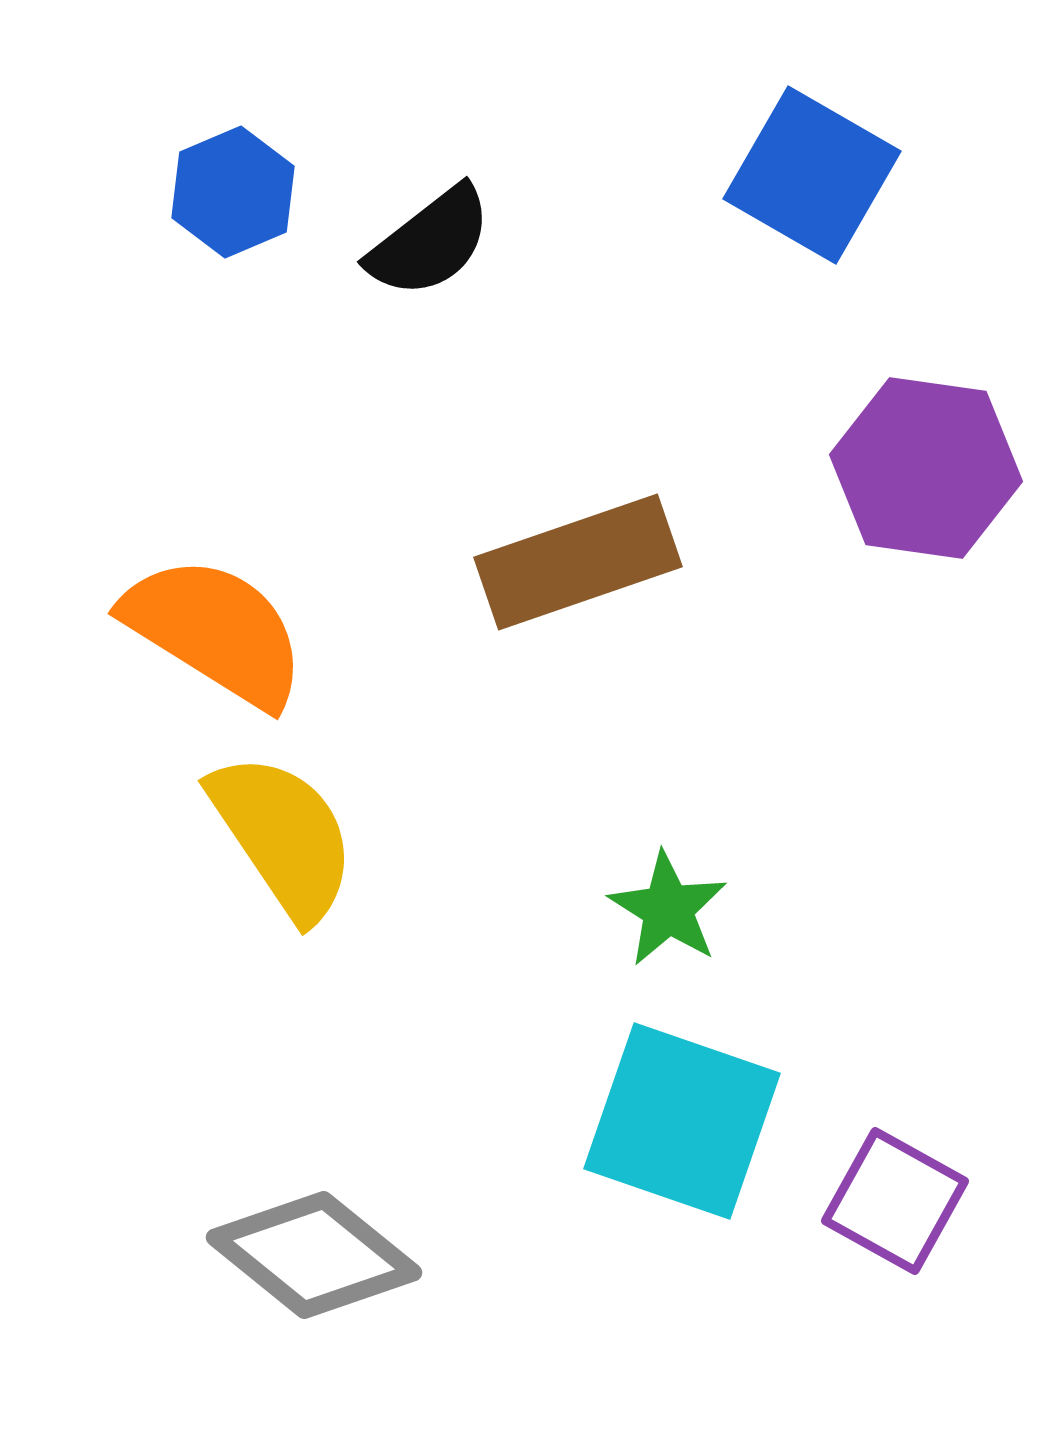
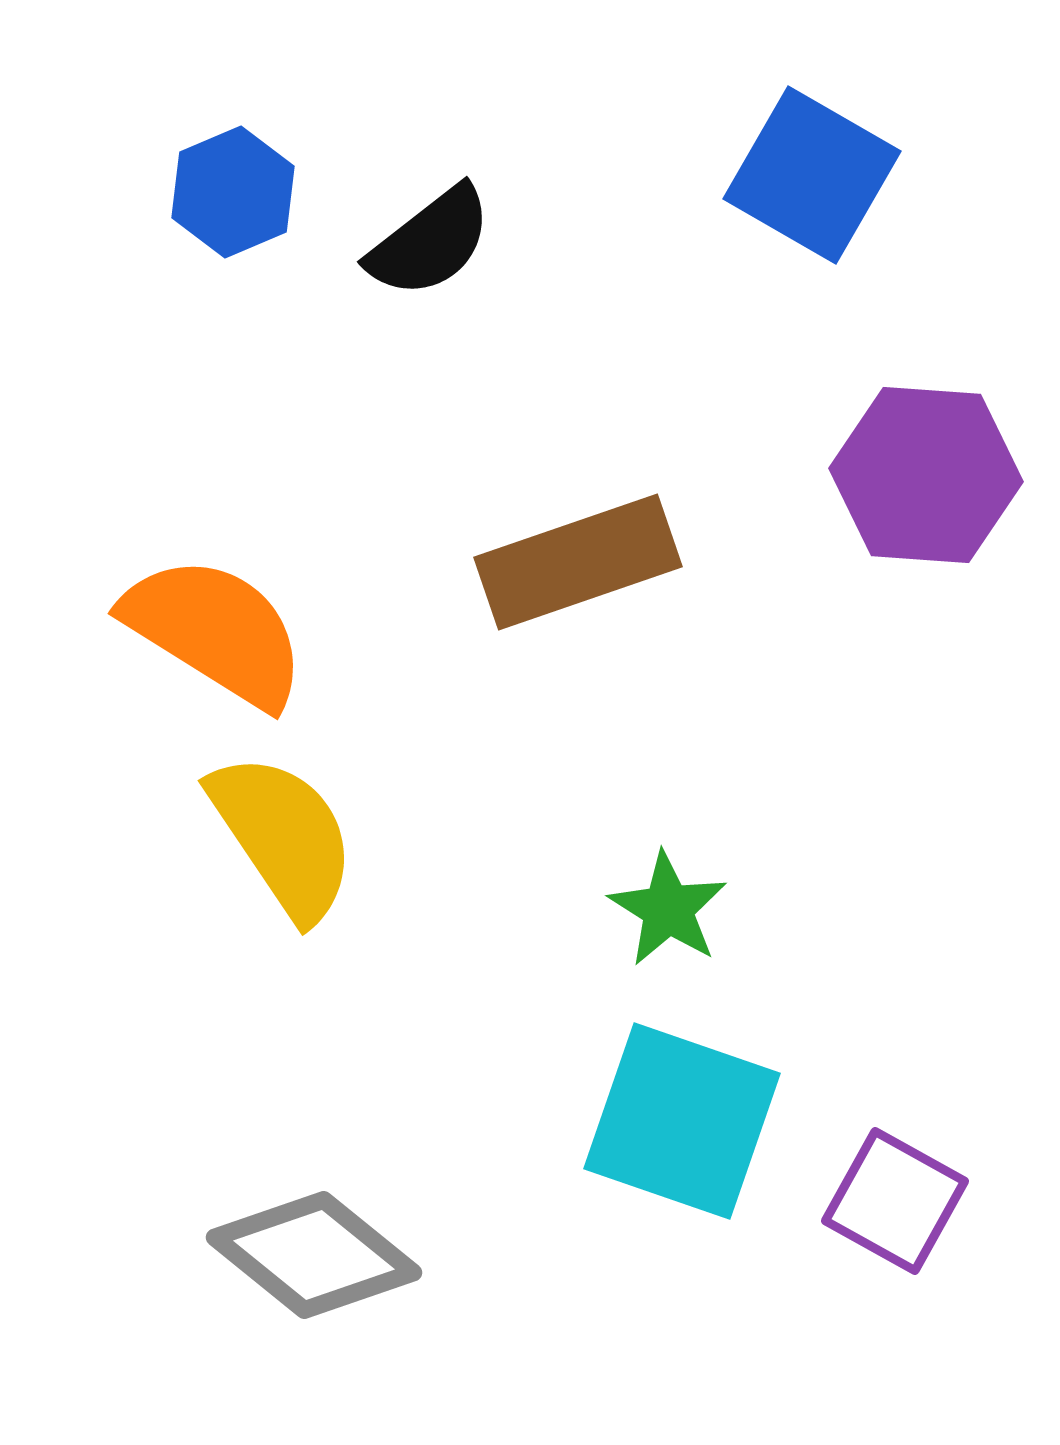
purple hexagon: moved 7 px down; rotated 4 degrees counterclockwise
